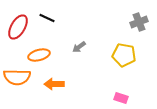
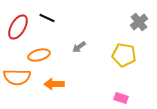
gray cross: rotated 18 degrees counterclockwise
